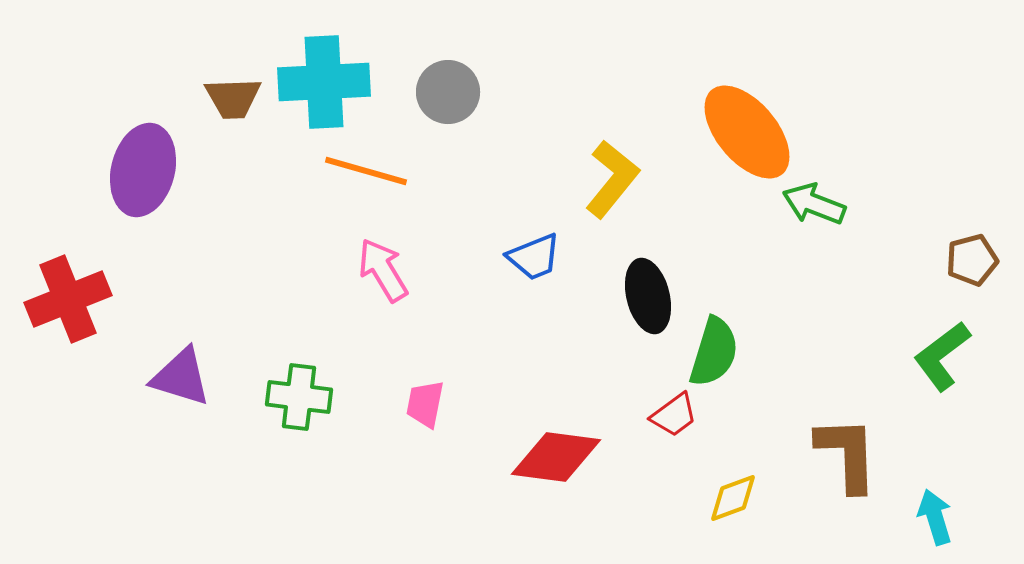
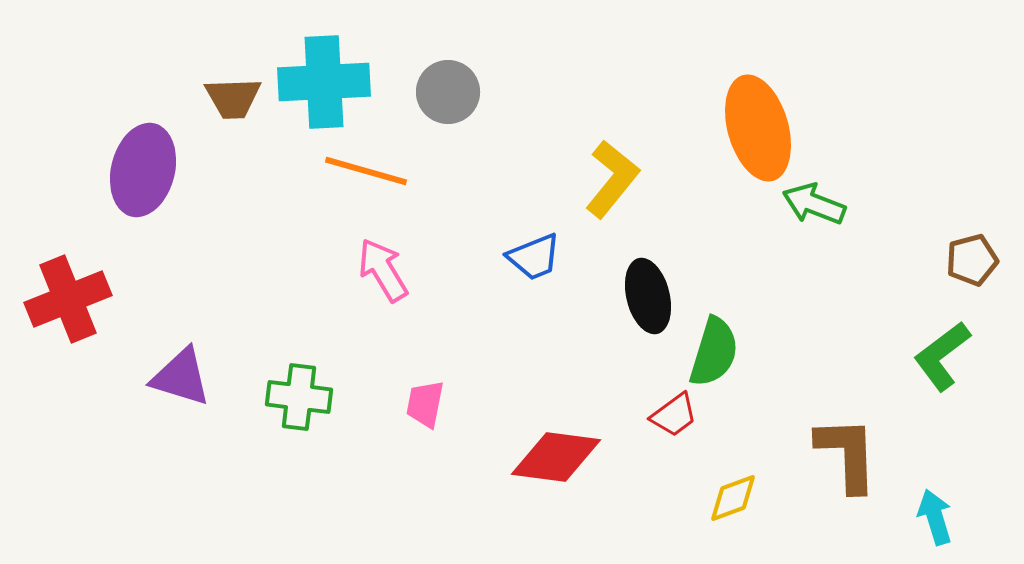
orange ellipse: moved 11 px right, 4 px up; rotated 24 degrees clockwise
